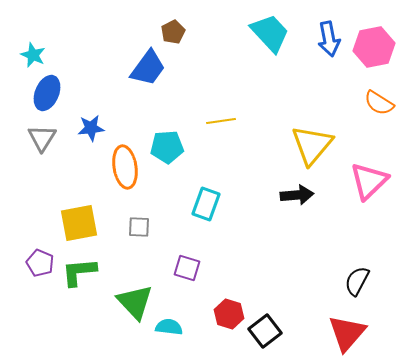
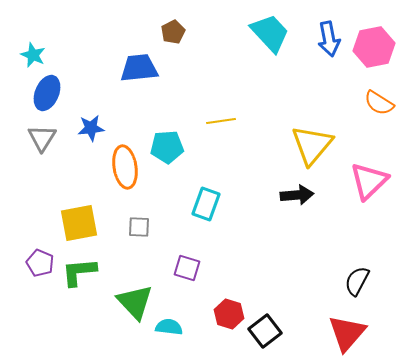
blue trapezoid: moved 9 px left; rotated 132 degrees counterclockwise
